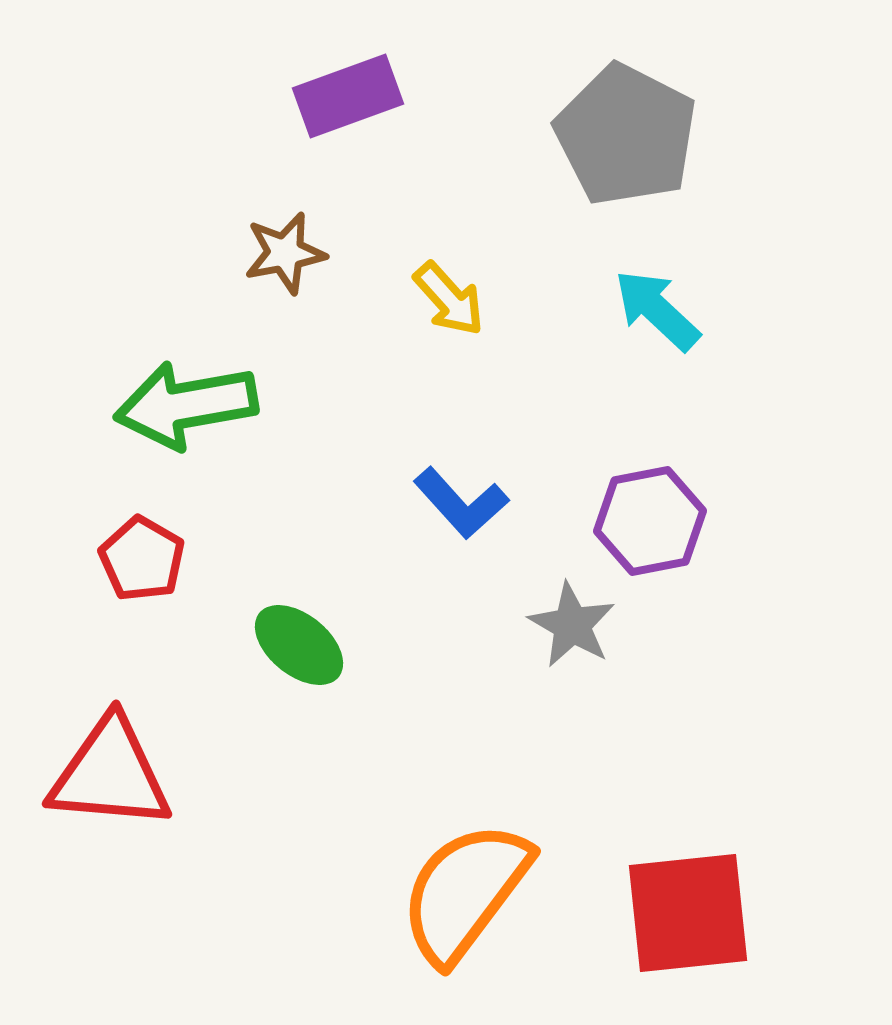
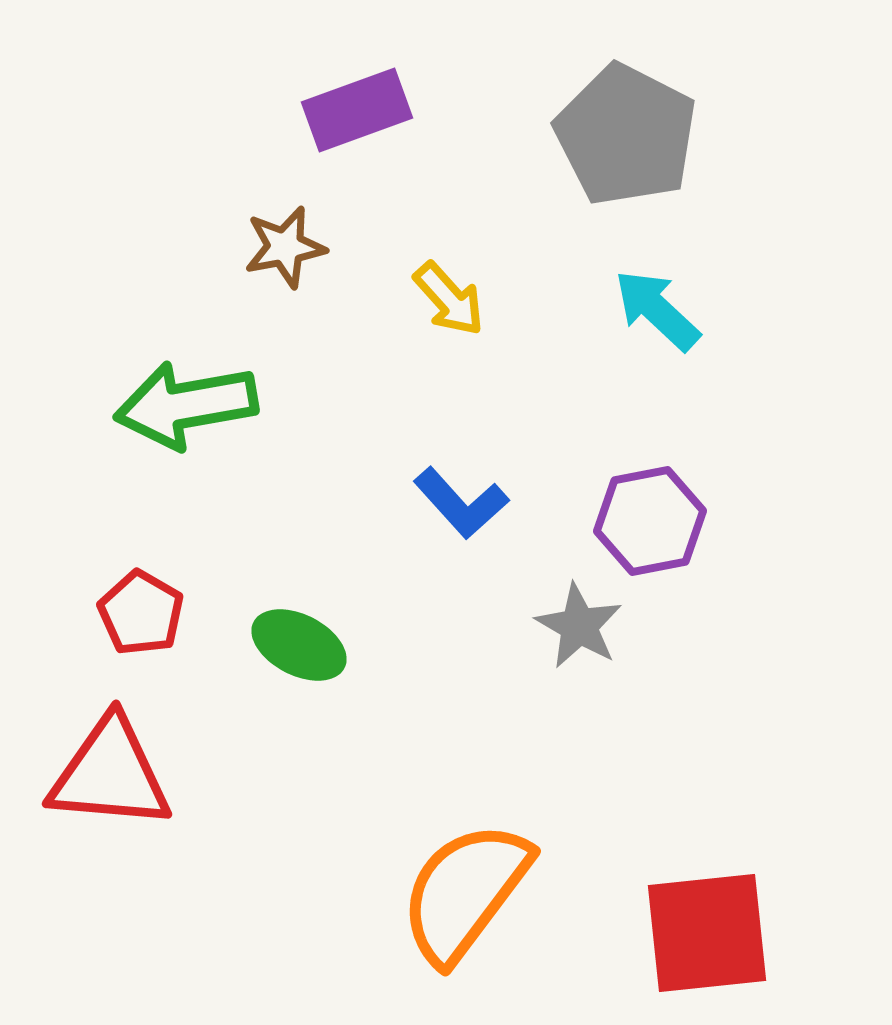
purple rectangle: moved 9 px right, 14 px down
brown star: moved 6 px up
red pentagon: moved 1 px left, 54 px down
gray star: moved 7 px right, 1 px down
green ellipse: rotated 12 degrees counterclockwise
red square: moved 19 px right, 20 px down
